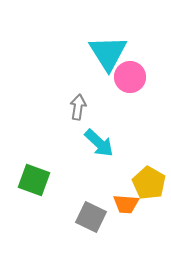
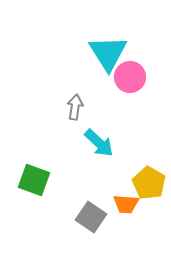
gray arrow: moved 3 px left
gray square: rotated 8 degrees clockwise
